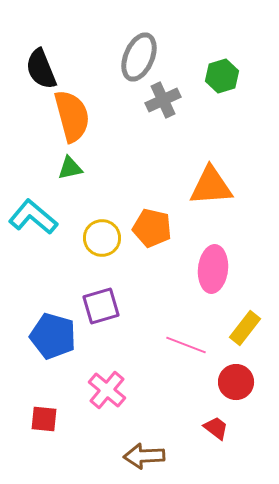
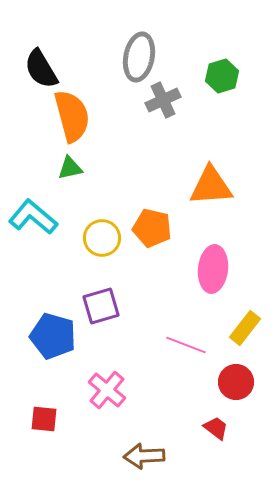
gray ellipse: rotated 12 degrees counterclockwise
black semicircle: rotated 9 degrees counterclockwise
